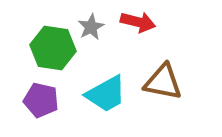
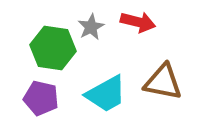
purple pentagon: moved 2 px up
